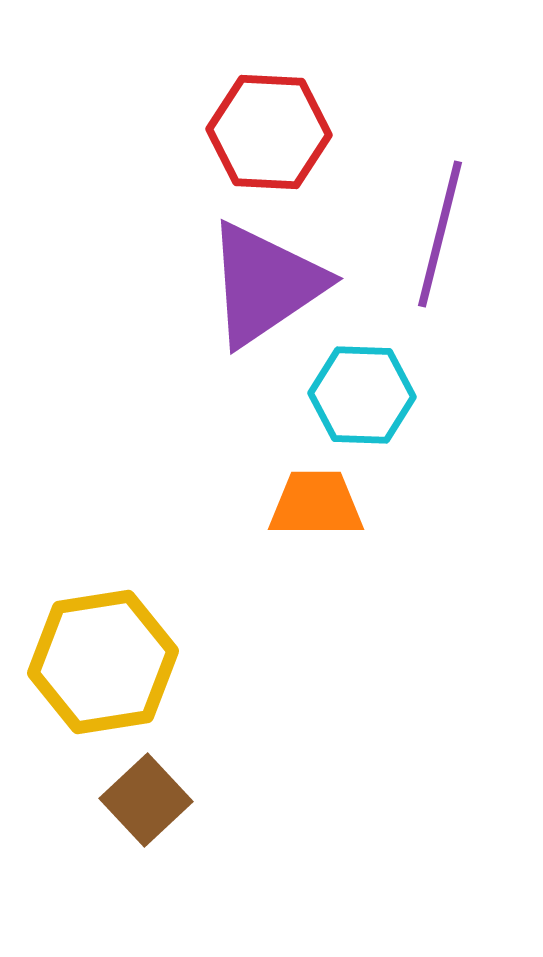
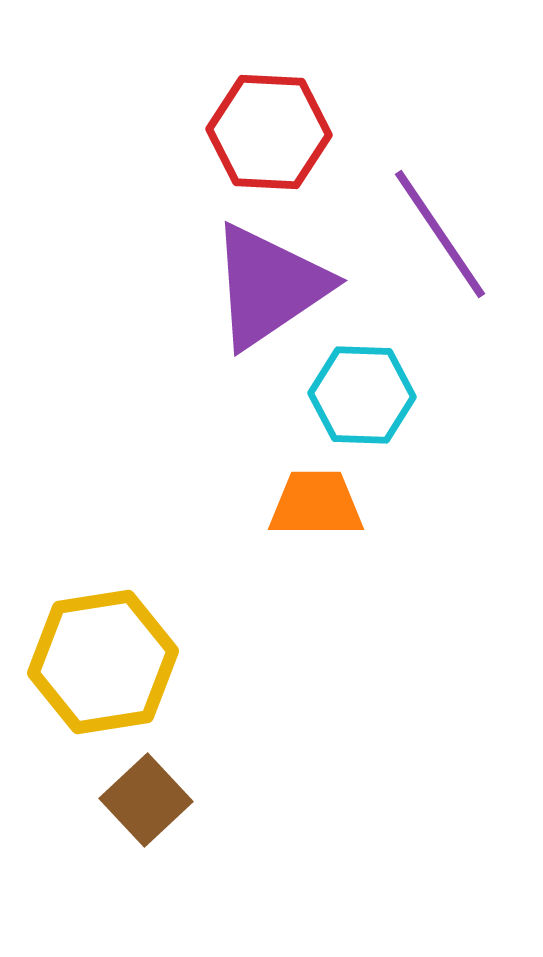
purple line: rotated 48 degrees counterclockwise
purple triangle: moved 4 px right, 2 px down
